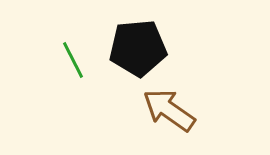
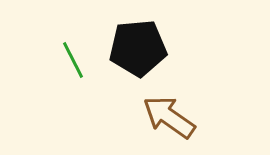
brown arrow: moved 7 px down
